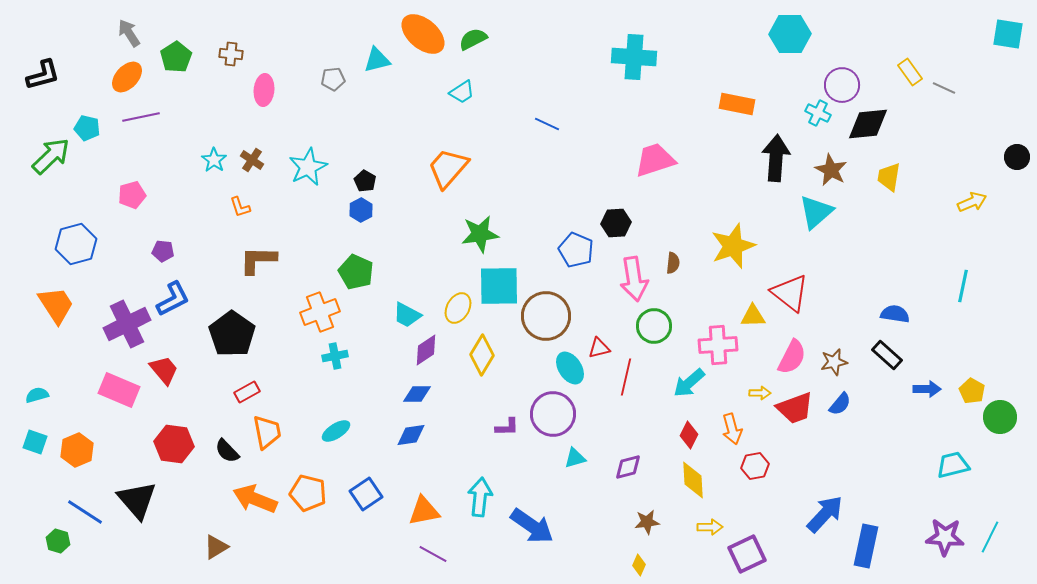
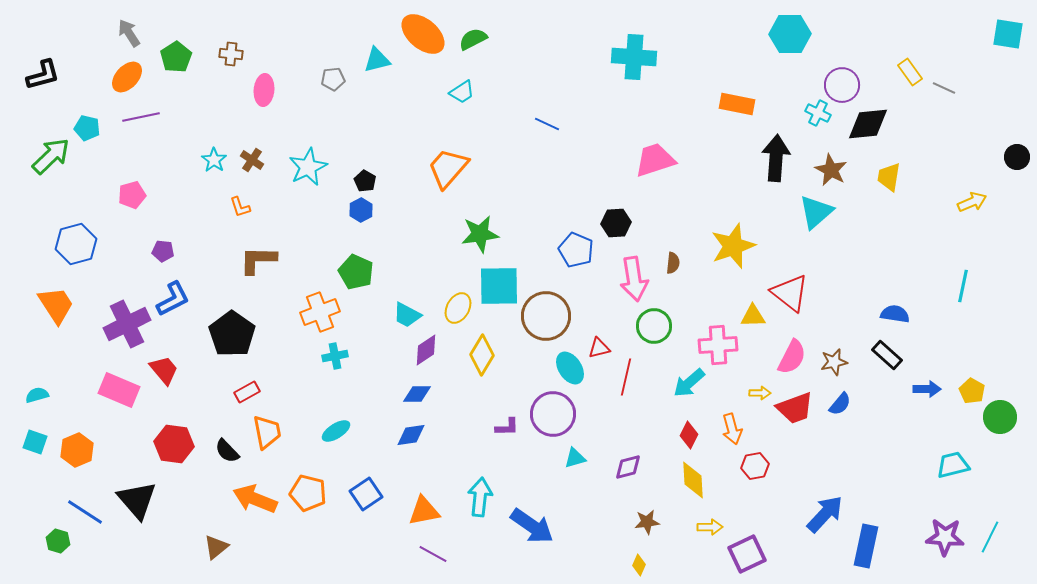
brown triangle at (216, 547): rotated 8 degrees counterclockwise
